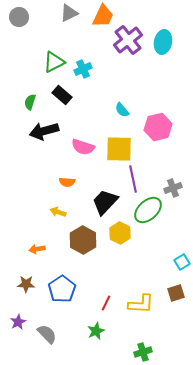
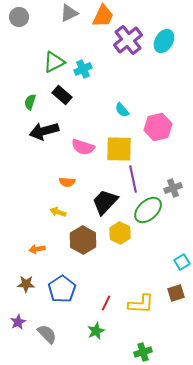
cyan ellipse: moved 1 px right, 1 px up; rotated 20 degrees clockwise
